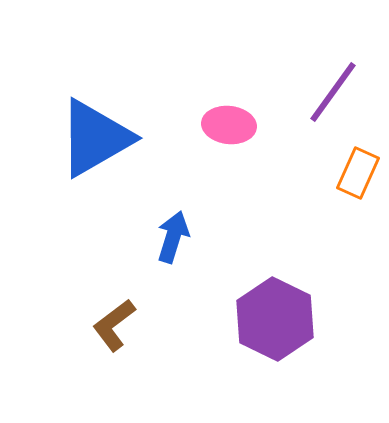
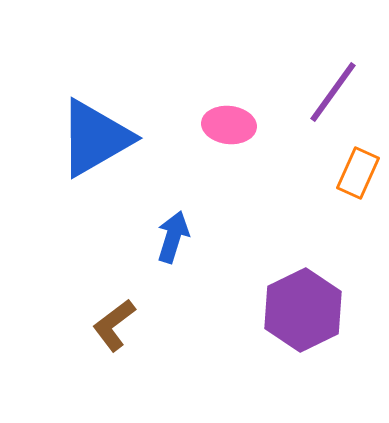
purple hexagon: moved 28 px right, 9 px up; rotated 8 degrees clockwise
